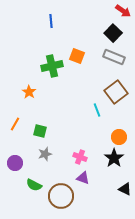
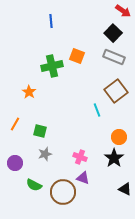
brown square: moved 1 px up
brown circle: moved 2 px right, 4 px up
